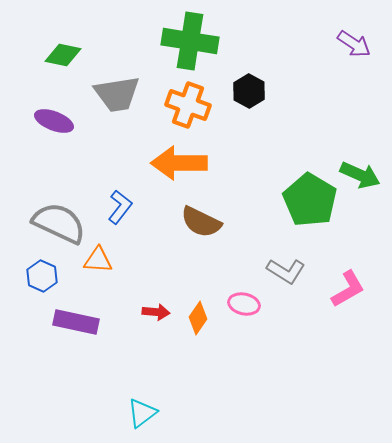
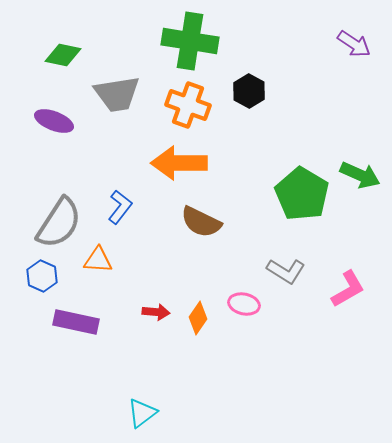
green pentagon: moved 8 px left, 6 px up
gray semicircle: rotated 98 degrees clockwise
